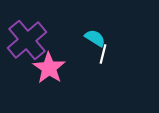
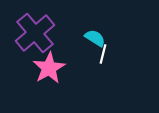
purple cross: moved 8 px right, 7 px up
pink star: rotated 8 degrees clockwise
